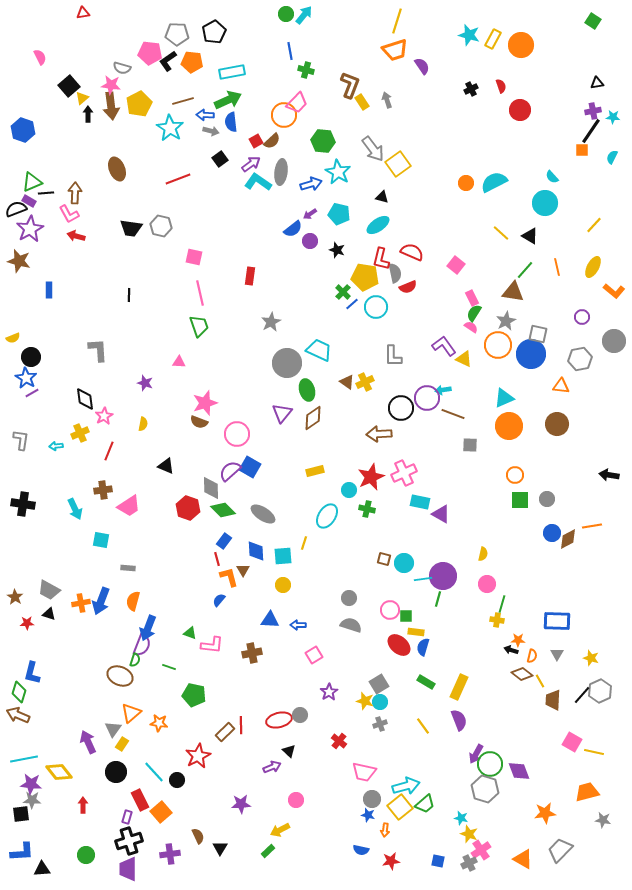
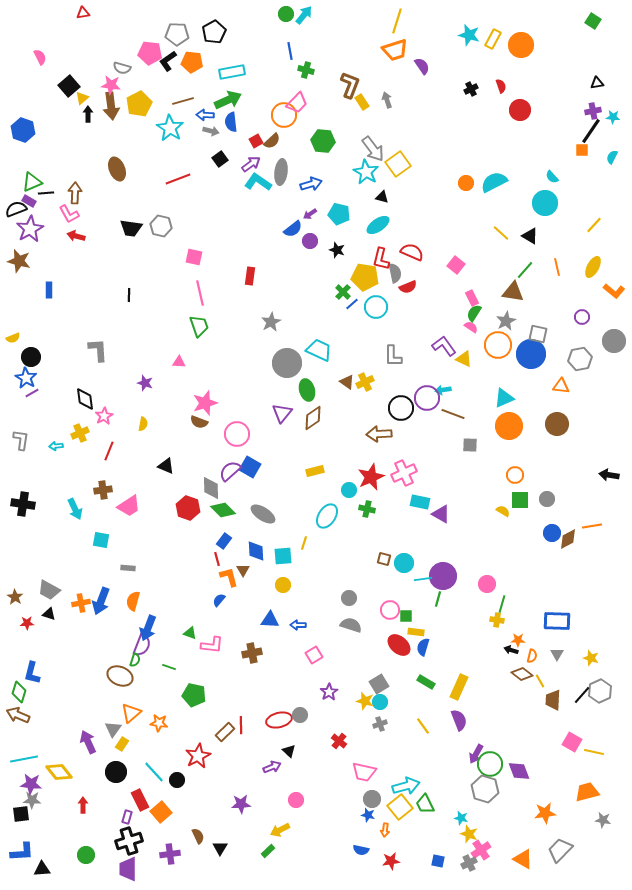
cyan star at (338, 172): moved 28 px right
yellow semicircle at (483, 554): moved 20 px right, 43 px up; rotated 72 degrees counterclockwise
green trapezoid at (425, 804): rotated 105 degrees clockwise
